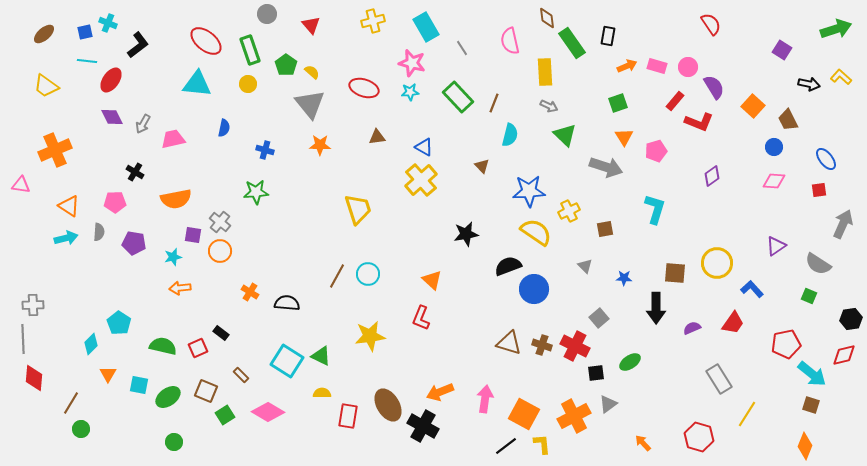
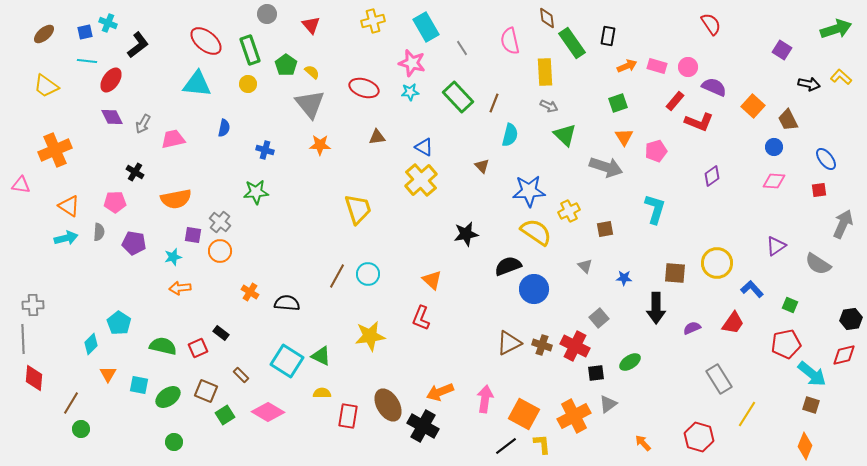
purple semicircle at (714, 87): rotated 35 degrees counterclockwise
green square at (809, 296): moved 19 px left, 9 px down
brown triangle at (509, 343): rotated 44 degrees counterclockwise
